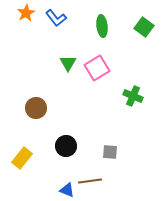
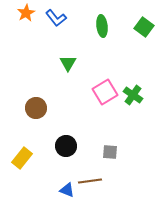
pink square: moved 8 px right, 24 px down
green cross: moved 1 px up; rotated 12 degrees clockwise
